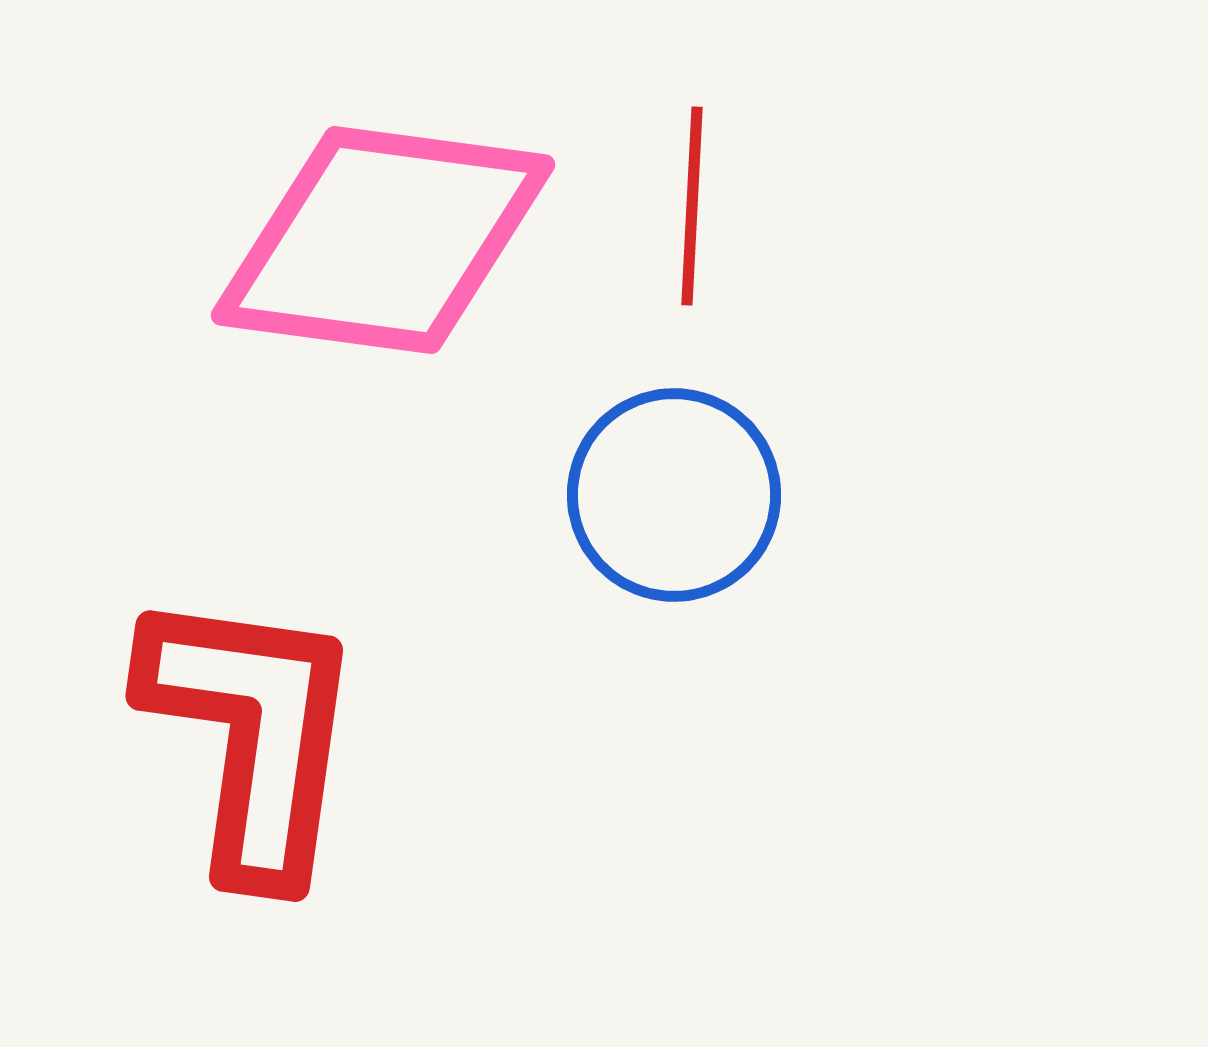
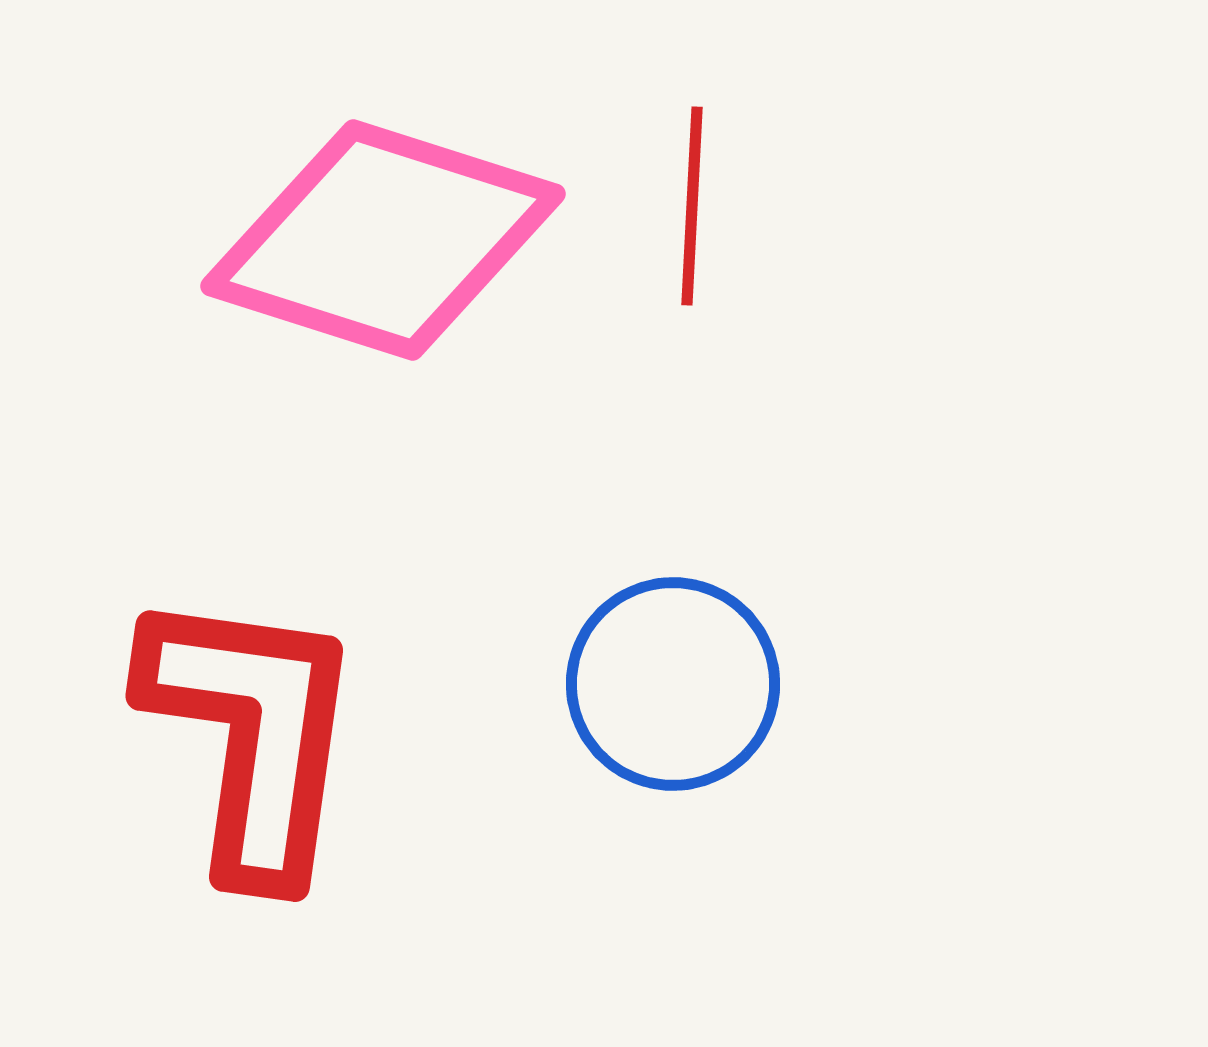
pink diamond: rotated 10 degrees clockwise
blue circle: moved 1 px left, 189 px down
